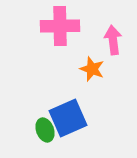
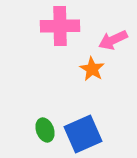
pink arrow: rotated 108 degrees counterclockwise
orange star: rotated 10 degrees clockwise
blue square: moved 15 px right, 16 px down
